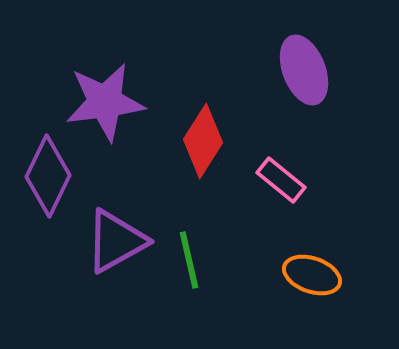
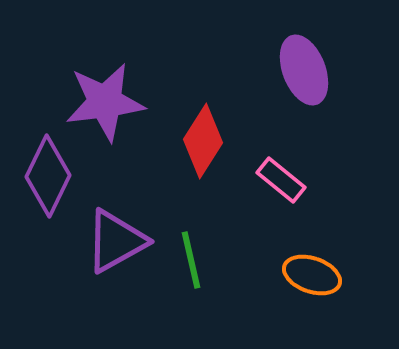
green line: moved 2 px right
